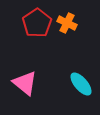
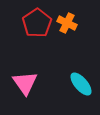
pink triangle: rotated 16 degrees clockwise
